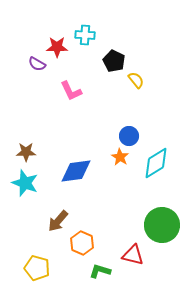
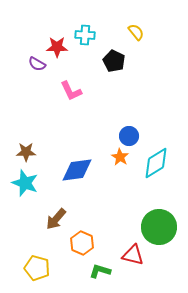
yellow semicircle: moved 48 px up
blue diamond: moved 1 px right, 1 px up
brown arrow: moved 2 px left, 2 px up
green circle: moved 3 px left, 2 px down
